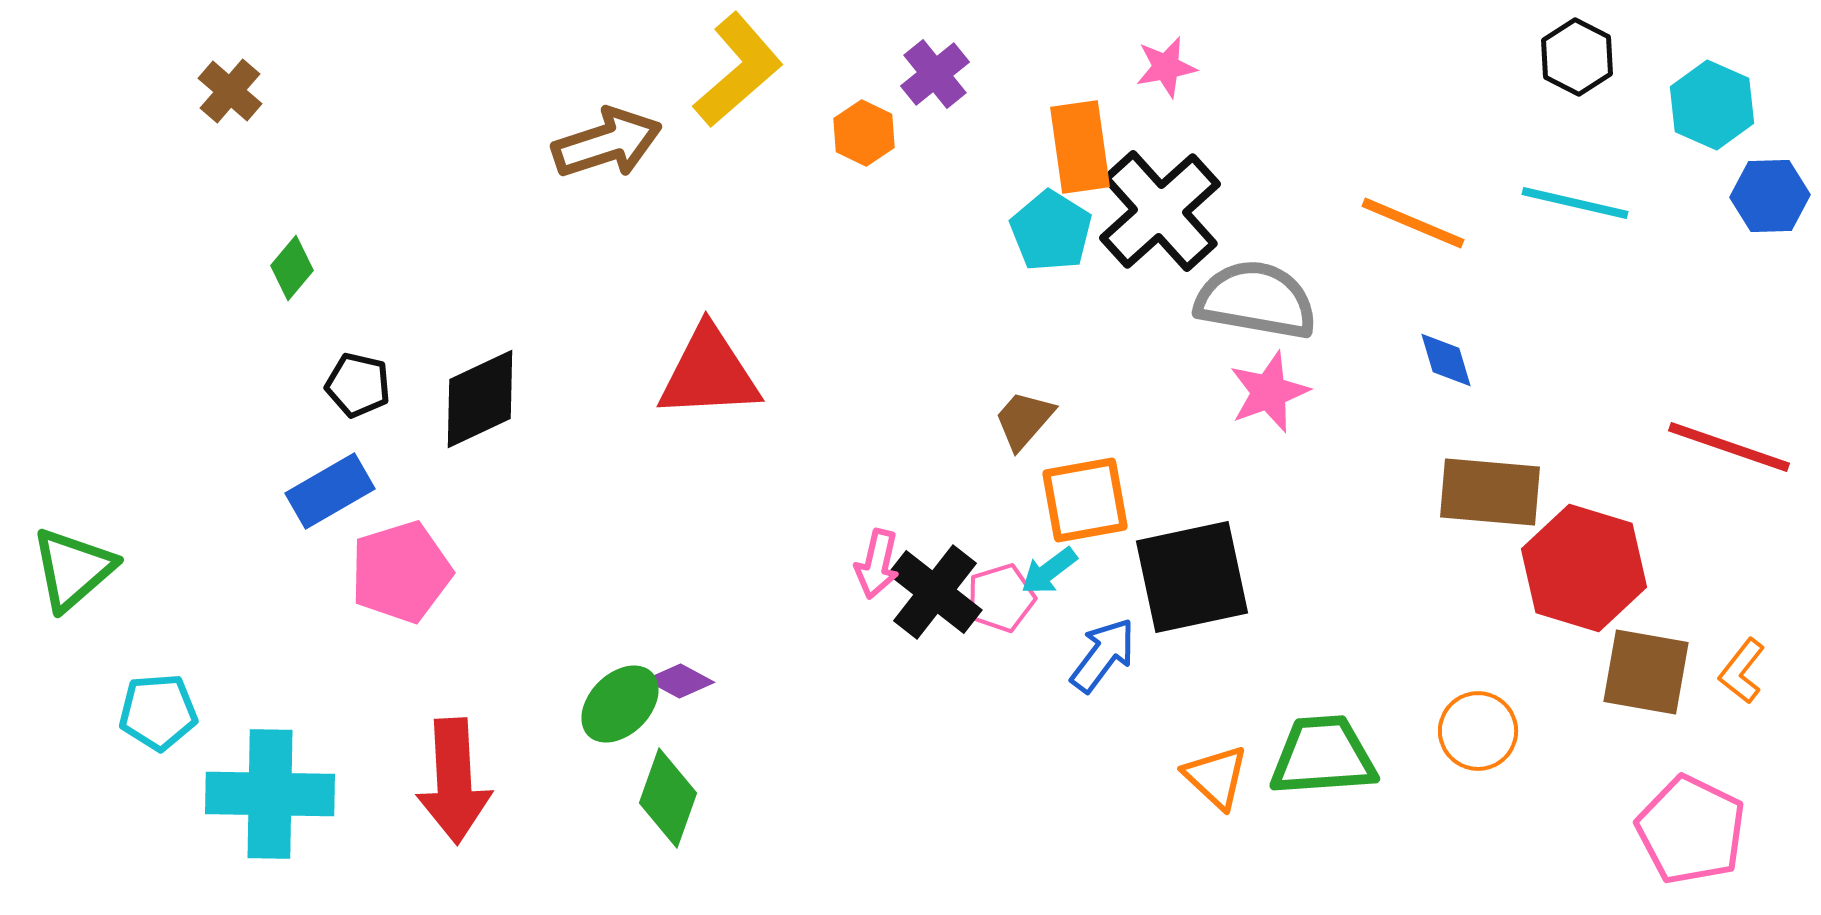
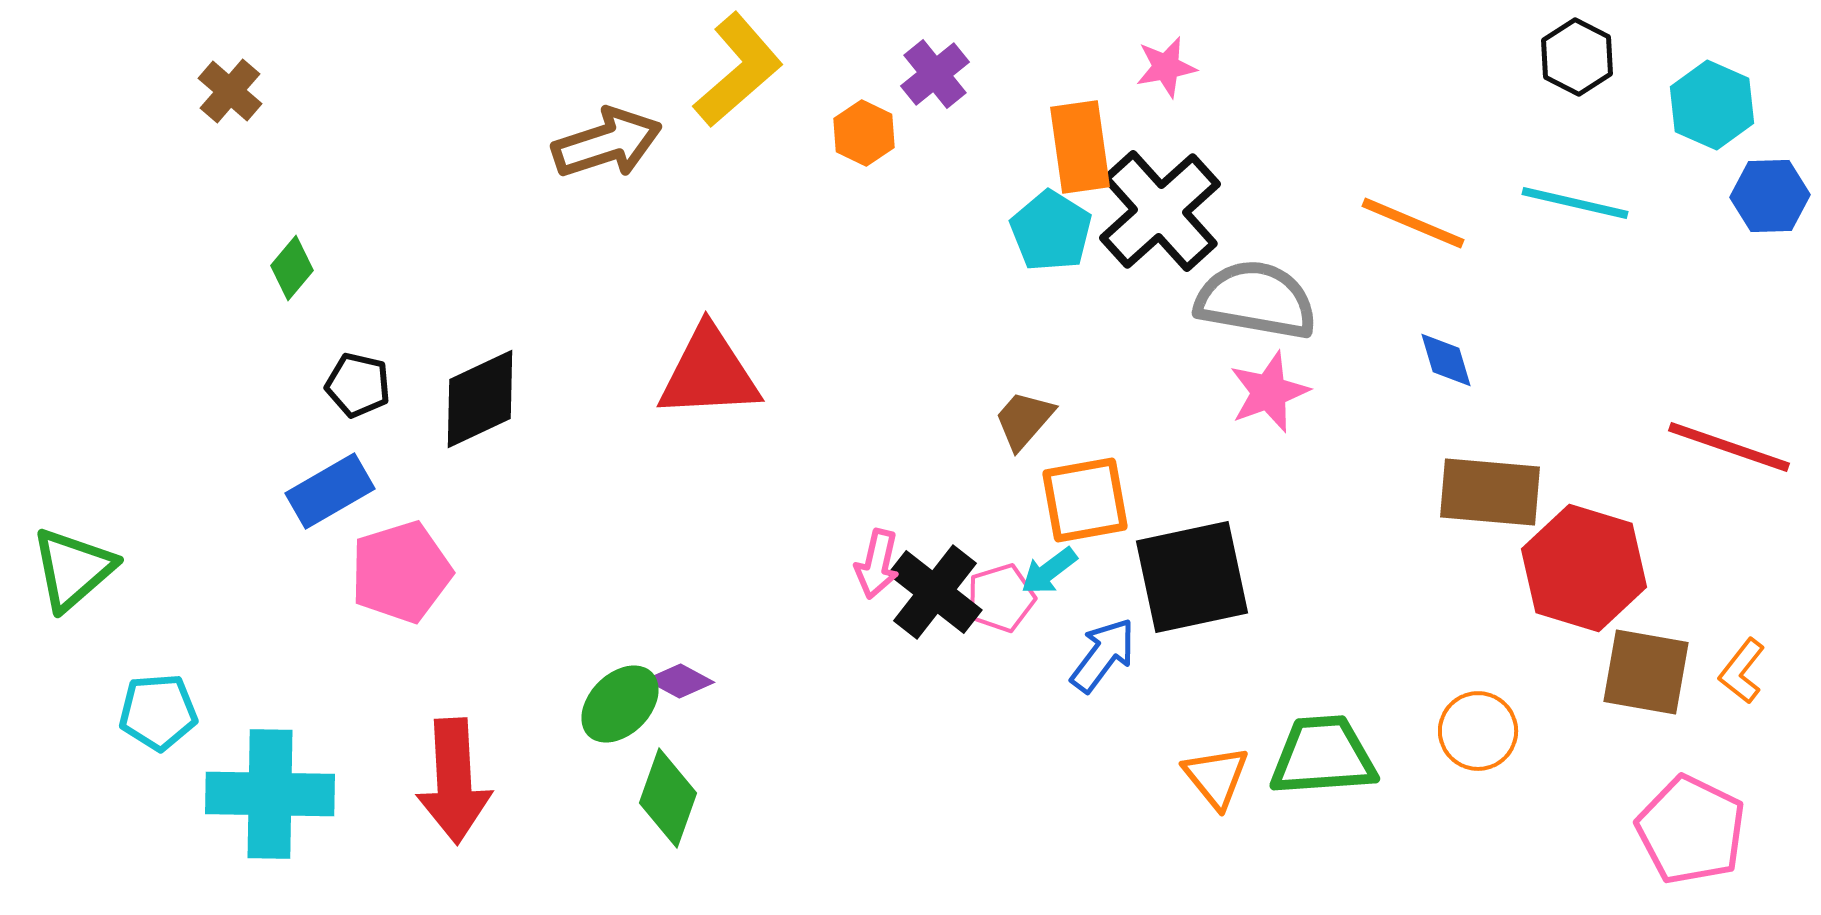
orange triangle at (1216, 777): rotated 8 degrees clockwise
